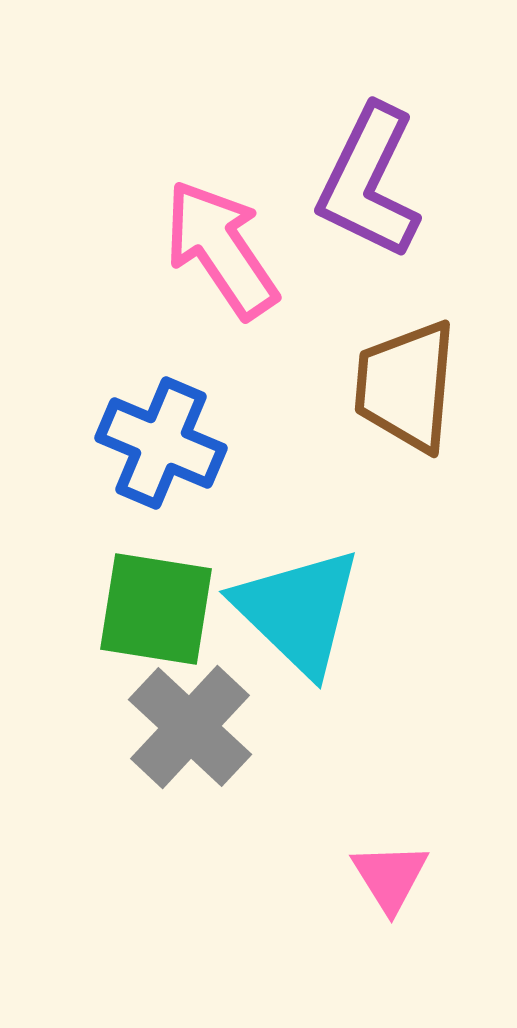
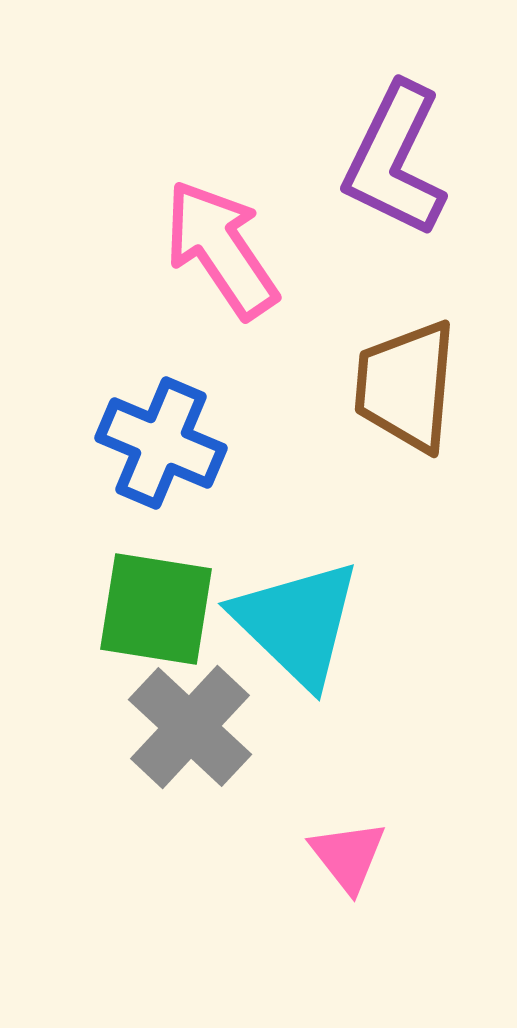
purple L-shape: moved 26 px right, 22 px up
cyan triangle: moved 1 px left, 12 px down
pink triangle: moved 42 px left, 21 px up; rotated 6 degrees counterclockwise
